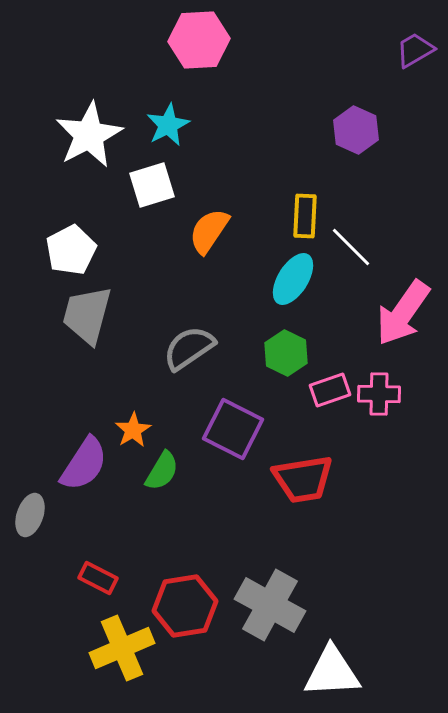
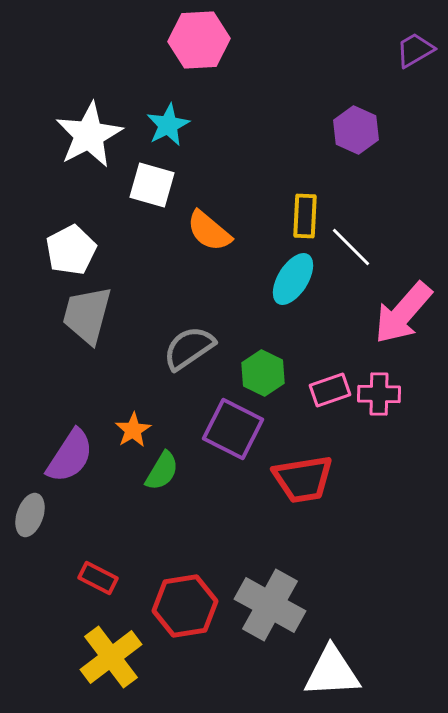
white square: rotated 33 degrees clockwise
orange semicircle: rotated 84 degrees counterclockwise
pink arrow: rotated 6 degrees clockwise
green hexagon: moved 23 px left, 20 px down
purple semicircle: moved 14 px left, 8 px up
yellow cross: moved 11 px left, 9 px down; rotated 14 degrees counterclockwise
